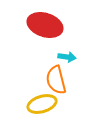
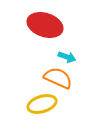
cyan arrow: rotated 12 degrees clockwise
orange semicircle: moved 2 px right, 2 px up; rotated 128 degrees clockwise
